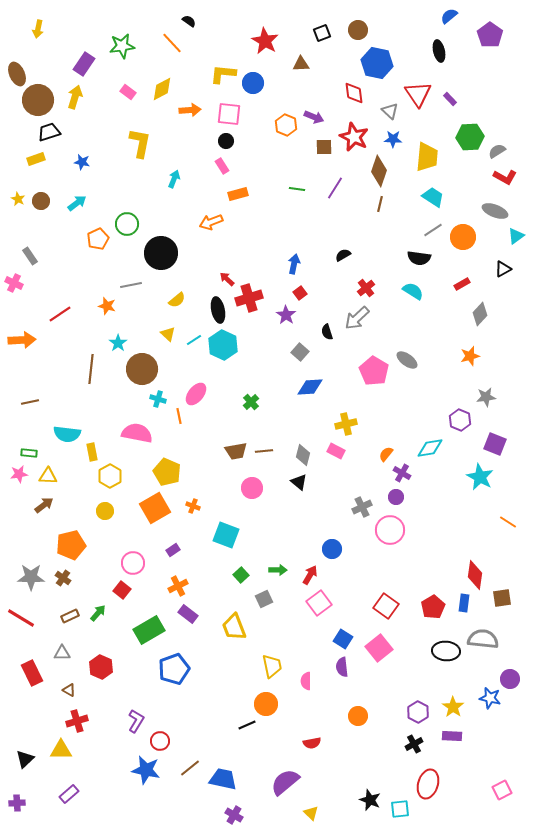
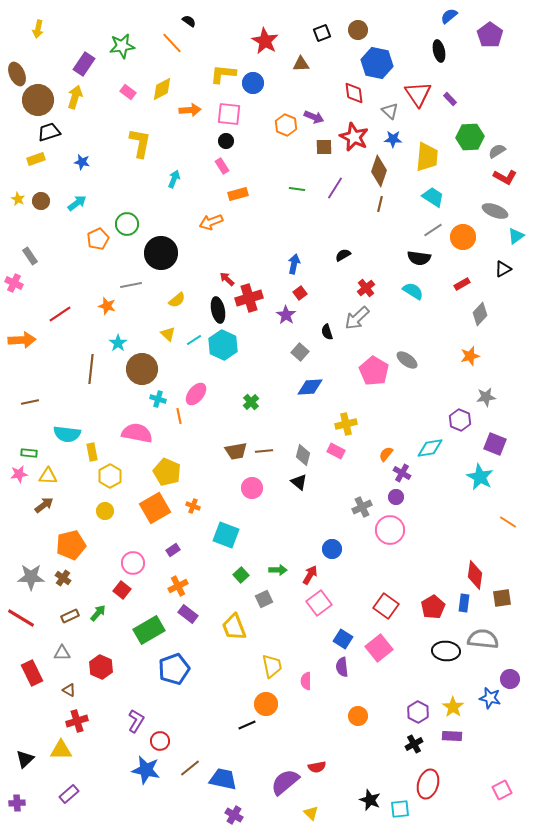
red semicircle at (312, 743): moved 5 px right, 24 px down
